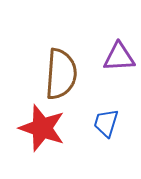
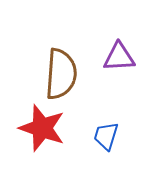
blue trapezoid: moved 13 px down
